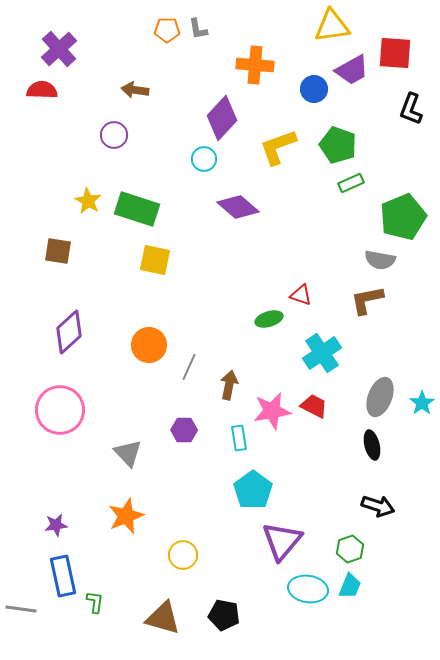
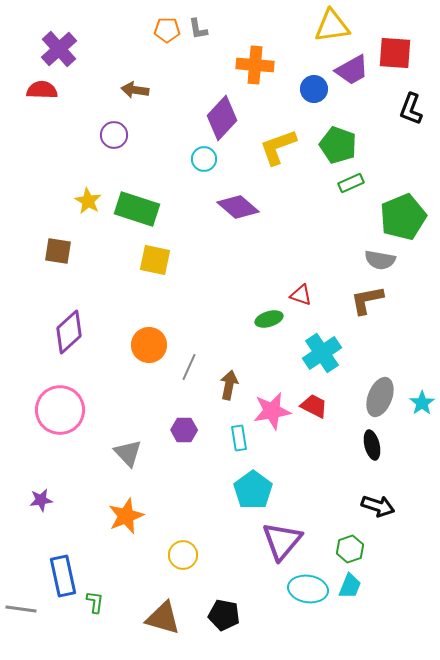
purple star at (56, 525): moved 15 px left, 25 px up
